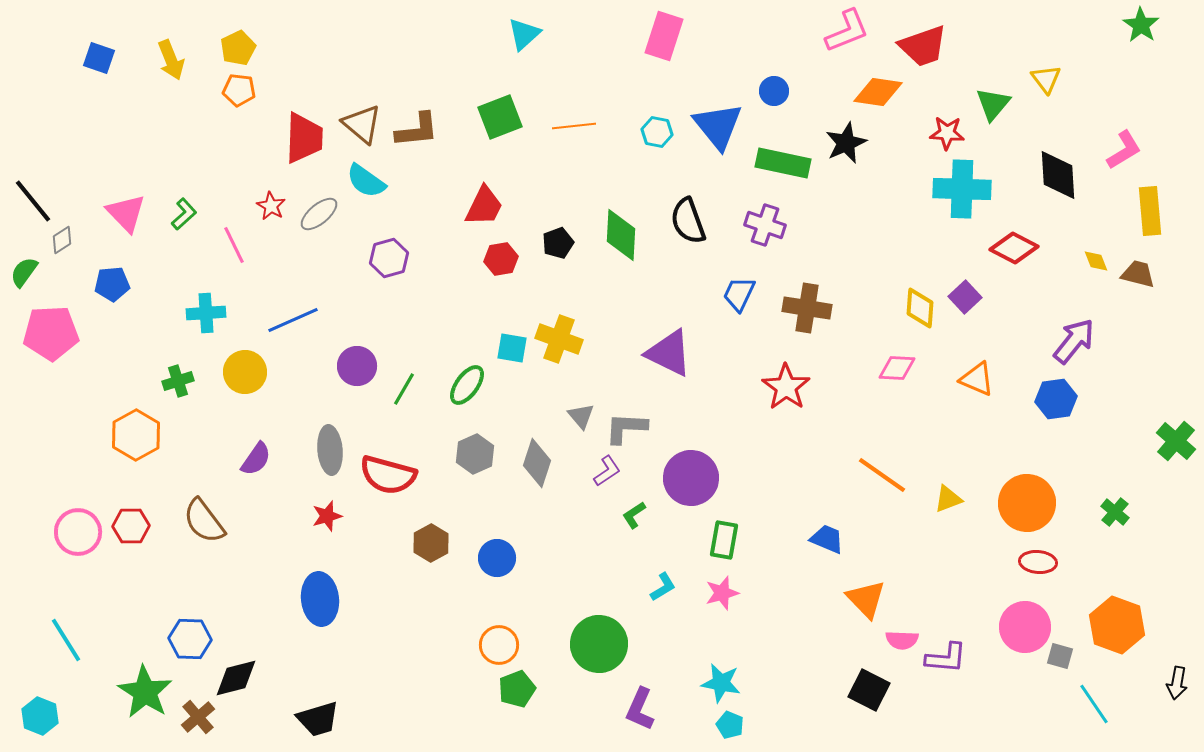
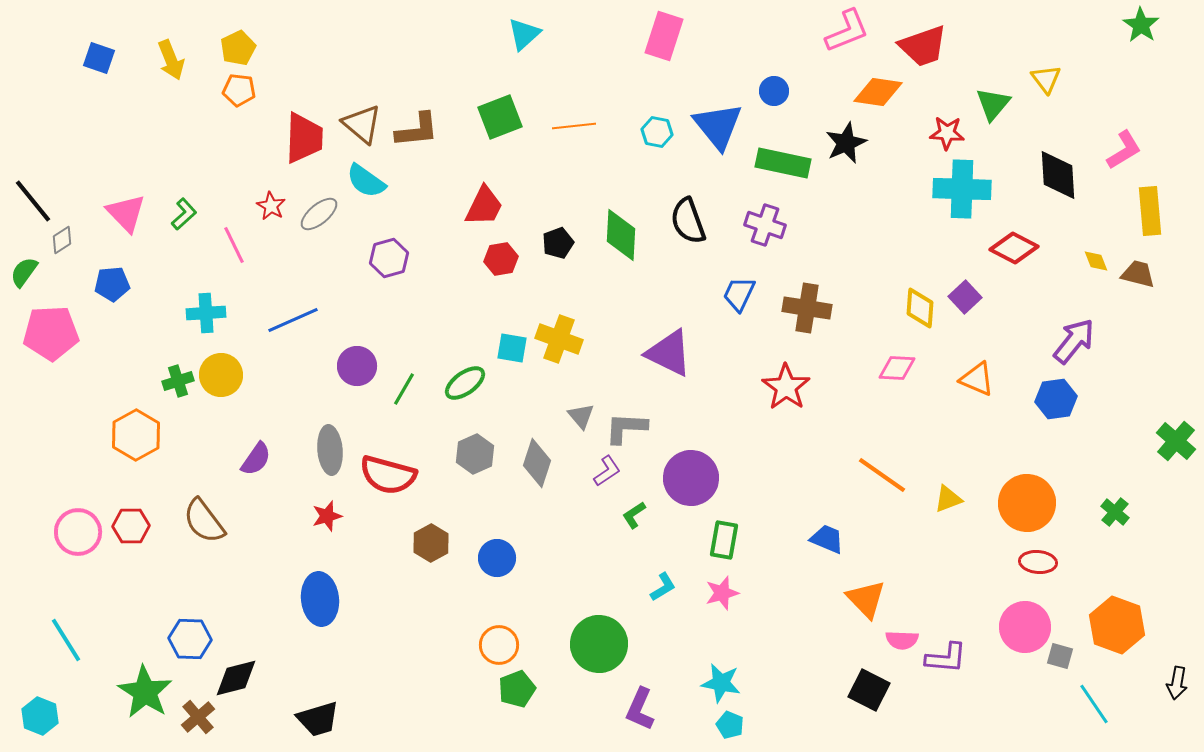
yellow circle at (245, 372): moved 24 px left, 3 px down
green ellipse at (467, 385): moved 2 px left, 2 px up; rotated 18 degrees clockwise
